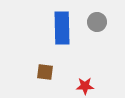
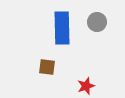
brown square: moved 2 px right, 5 px up
red star: moved 1 px right; rotated 18 degrees counterclockwise
